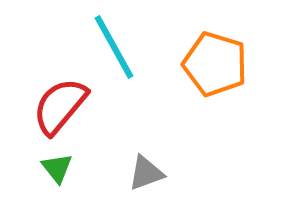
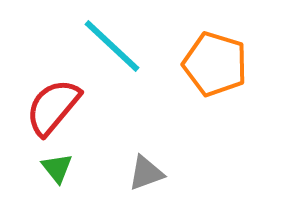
cyan line: moved 2 px left, 1 px up; rotated 18 degrees counterclockwise
red semicircle: moved 7 px left, 1 px down
